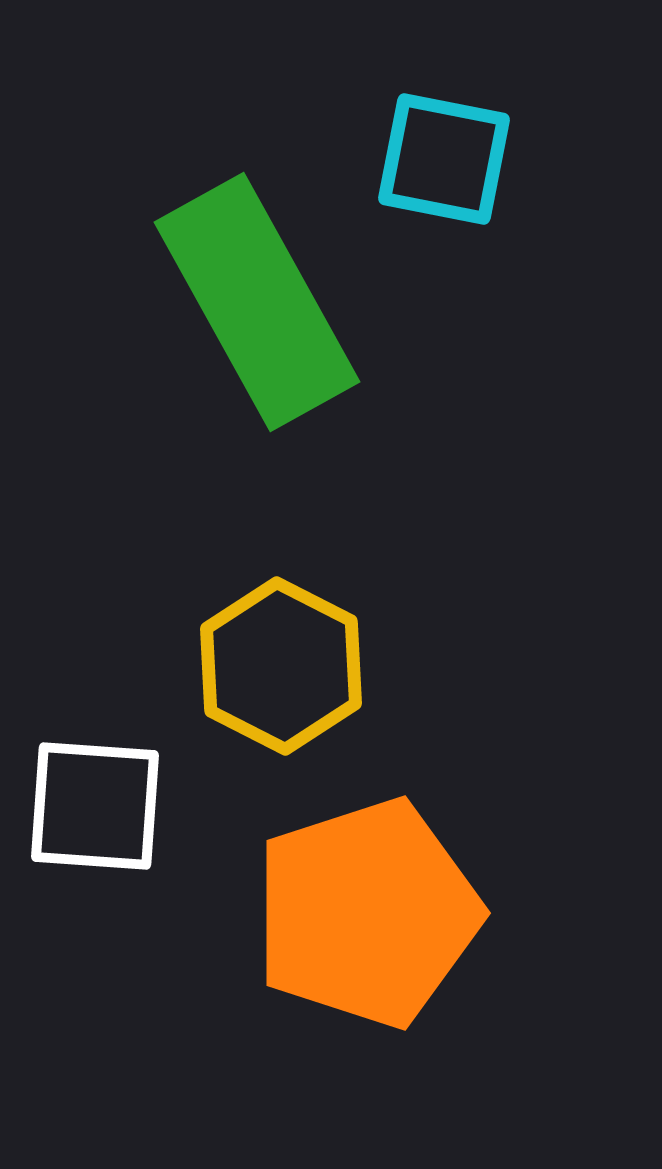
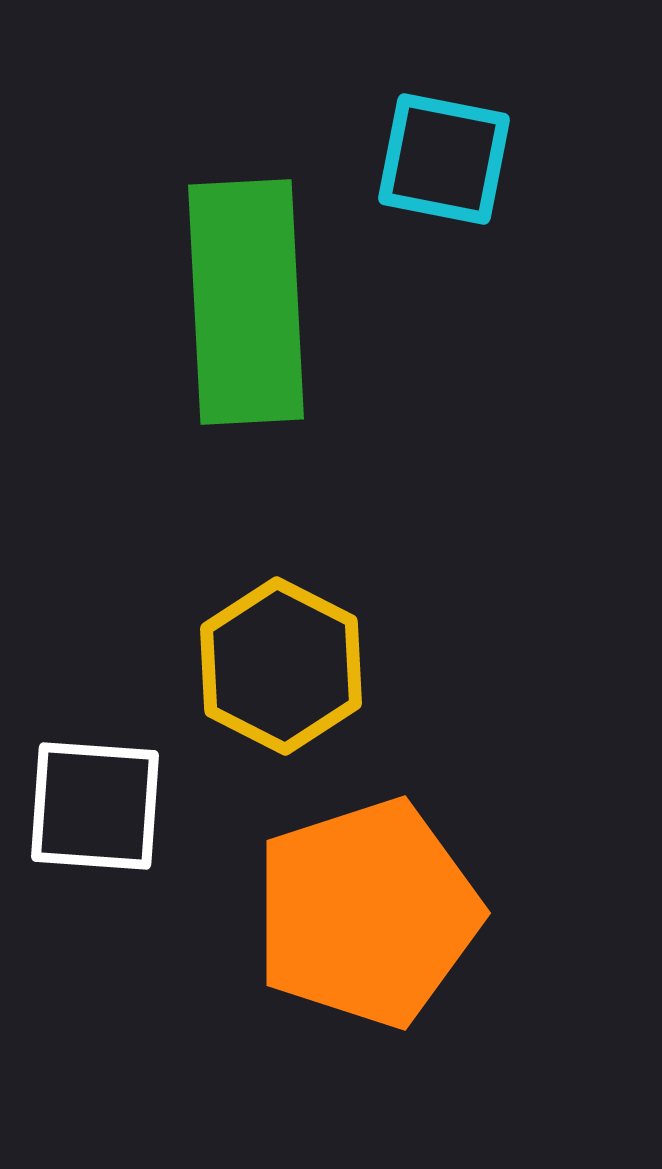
green rectangle: moved 11 px left; rotated 26 degrees clockwise
